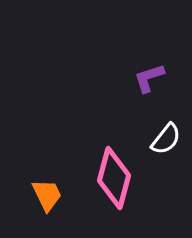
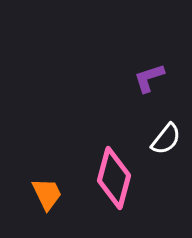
orange trapezoid: moved 1 px up
